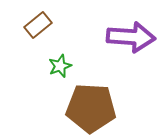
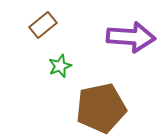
brown rectangle: moved 5 px right
brown pentagon: moved 10 px right; rotated 15 degrees counterclockwise
